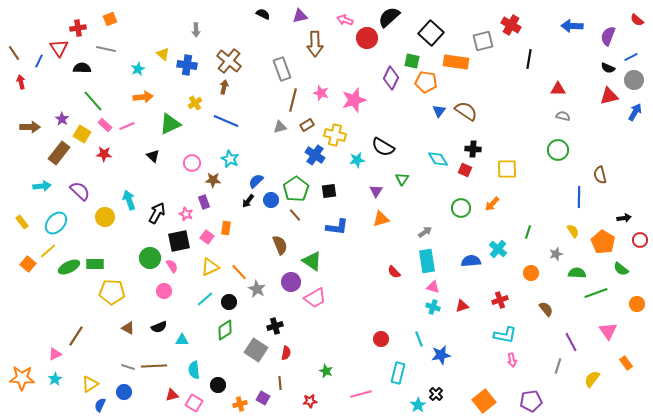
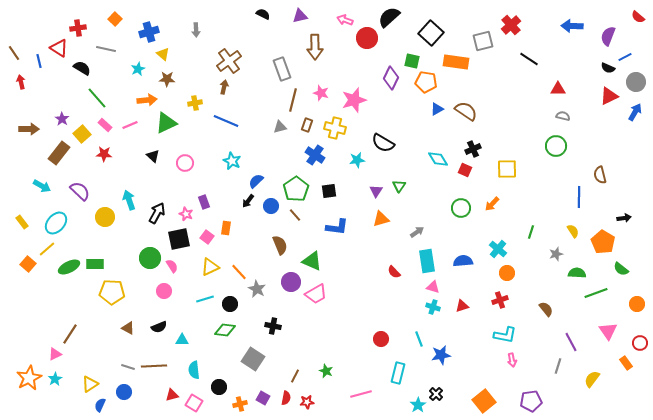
orange square at (110, 19): moved 5 px right; rotated 24 degrees counterclockwise
red semicircle at (637, 20): moved 1 px right, 3 px up
red cross at (511, 25): rotated 18 degrees clockwise
brown arrow at (315, 44): moved 3 px down
red triangle at (59, 48): rotated 24 degrees counterclockwise
blue line at (631, 57): moved 6 px left
black line at (529, 59): rotated 66 degrees counterclockwise
blue line at (39, 61): rotated 40 degrees counterclockwise
brown cross at (229, 61): rotated 15 degrees clockwise
blue cross at (187, 65): moved 38 px left, 33 px up; rotated 24 degrees counterclockwise
black semicircle at (82, 68): rotated 30 degrees clockwise
gray circle at (634, 80): moved 2 px right, 2 px down
red triangle at (609, 96): rotated 12 degrees counterclockwise
orange arrow at (143, 97): moved 4 px right, 3 px down
green line at (93, 101): moved 4 px right, 3 px up
yellow cross at (195, 103): rotated 24 degrees clockwise
blue triangle at (439, 111): moved 2 px left, 2 px up; rotated 24 degrees clockwise
green triangle at (170, 124): moved 4 px left, 1 px up
brown rectangle at (307, 125): rotated 40 degrees counterclockwise
pink line at (127, 126): moved 3 px right, 1 px up
brown arrow at (30, 127): moved 1 px left, 2 px down
yellow square at (82, 134): rotated 18 degrees clockwise
yellow cross at (335, 135): moved 7 px up
black semicircle at (383, 147): moved 4 px up
black cross at (473, 149): rotated 28 degrees counterclockwise
green circle at (558, 150): moved 2 px left, 4 px up
cyan star at (230, 159): moved 2 px right, 2 px down
pink circle at (192, 163): moved 7 px left
green triangle at (402, 179): moved 3 px left, 7 px down
brown star at (213, 180): moved 46 px left, 101 px up
cyan arrow at (42, 186): rotated 36 degrees clockwise
blue circle at (271, 200): moved 6 px down
gray arrow at (425, 232): moved 8 px left
green line at (528, 232): moved 3 px right
red circle at (640, 240): moved 103 px down
black square at (179, 241): moved 2 px up
yellow line at (48, 251): moved 1 px left, 2 px up
green triangle at (312, 261): rotated 10 degrees counterclockwise
blue semicircle at (471, 261): moved 8 px left
orange circle at (531, 273): moved 24 px left
pink trapezoid at (315, 298): moved 1 px right, 4 px up
cyan line at (205, 299): rotated 24 degrees clockwise
black circle at (229, 302): moved 1 px right, 2 px down
black cross at (275, 326): moved 2 px left; rotated 28 degrees clockwise
green diamond at (225, 330): rotated 40 degrees clockwise
brown line at (76, 336): moved 6 px left, 2 px up
gray square at (256, 350): moved 3 px left, 9 px down
red semicircle at (286, 353): moved 45 px down
orange star at (22, 378): moved 7 px right; rotated 30 degrees counterclockwise
brown line at (280, 383): moved 15 px right, 7 px up; rotated 32 degrees clockwise
black circle at (218, 385): moved 1 px right, 2 px down
red star at (310, 401): moved 3 px left, 1 px down
